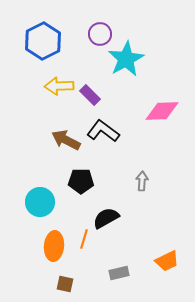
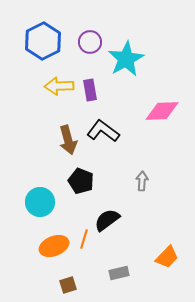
purple circle: moved 10 px left, 8 px down
purple rectangle: moved 5 px up; rotated 35 degrees clockwise
brown arrow: moved 2 px right; rotated 132 degrees counterclockwise
black pentagon: rotated 20 degrees clockwise
black semicircle: moved 1 px right, 2 px down; rotated 8 degrees counterclockwise
orange ellipse: rotated 64 degrees clockwise
orange trapezoid: moved 4 px up; rotated 20 degrees counterclockwise
brown square: moved 3 px right, 1 px down; rotated 30 degrees counterclockwise
